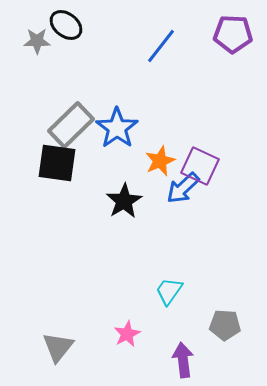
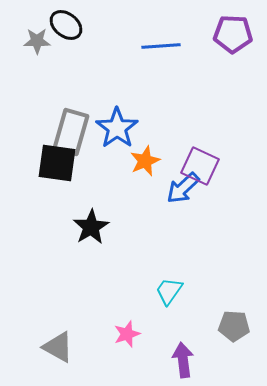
blue line: rotated 48 degrees clockwise
gray rectangle: moved 7 px down; rotated 30 degrees counterclockwise
orange star: moved 15 px left
black star: moved 33 px left, 26 px down
gray pentagon: moved 9 px right, 1 px down
pink star: rotated 8 degrees clockwise
gray triangle: rotated 40 degrees counterclockwise
